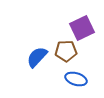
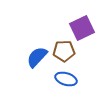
brown pentagon: moved 2 px left
blue ellipse: moved 10 px left
